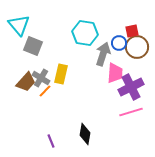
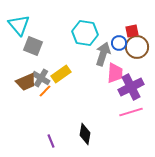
yellow rectangle: rotated 42 degrees clockwise
brown trapezoid: rotated 25 degrees clockwise
